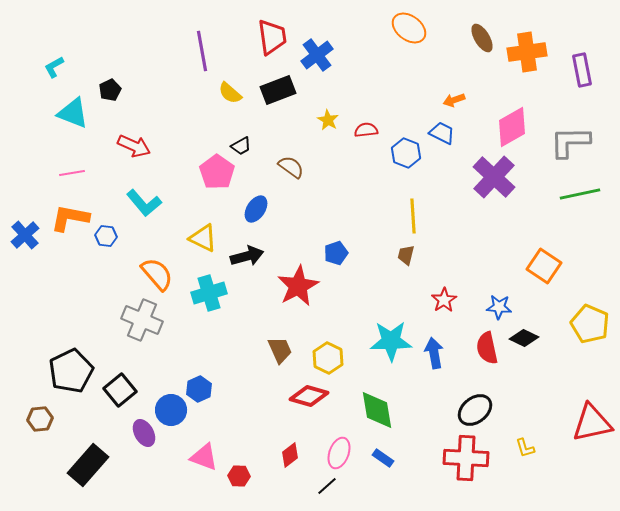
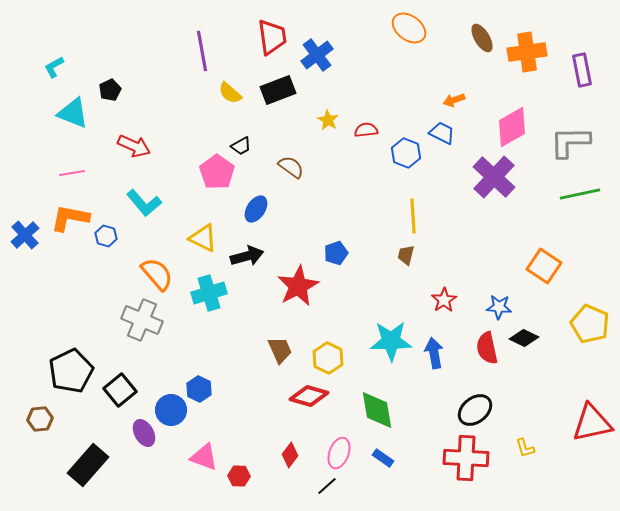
blue hexagon at (106, 236): rotated 10 degrees clockwise
blue hexagon at (199, 389): rotated 10 degrees counterclockwise
red diamond at (290, 455): rotated 15 degrees counterclockwise
